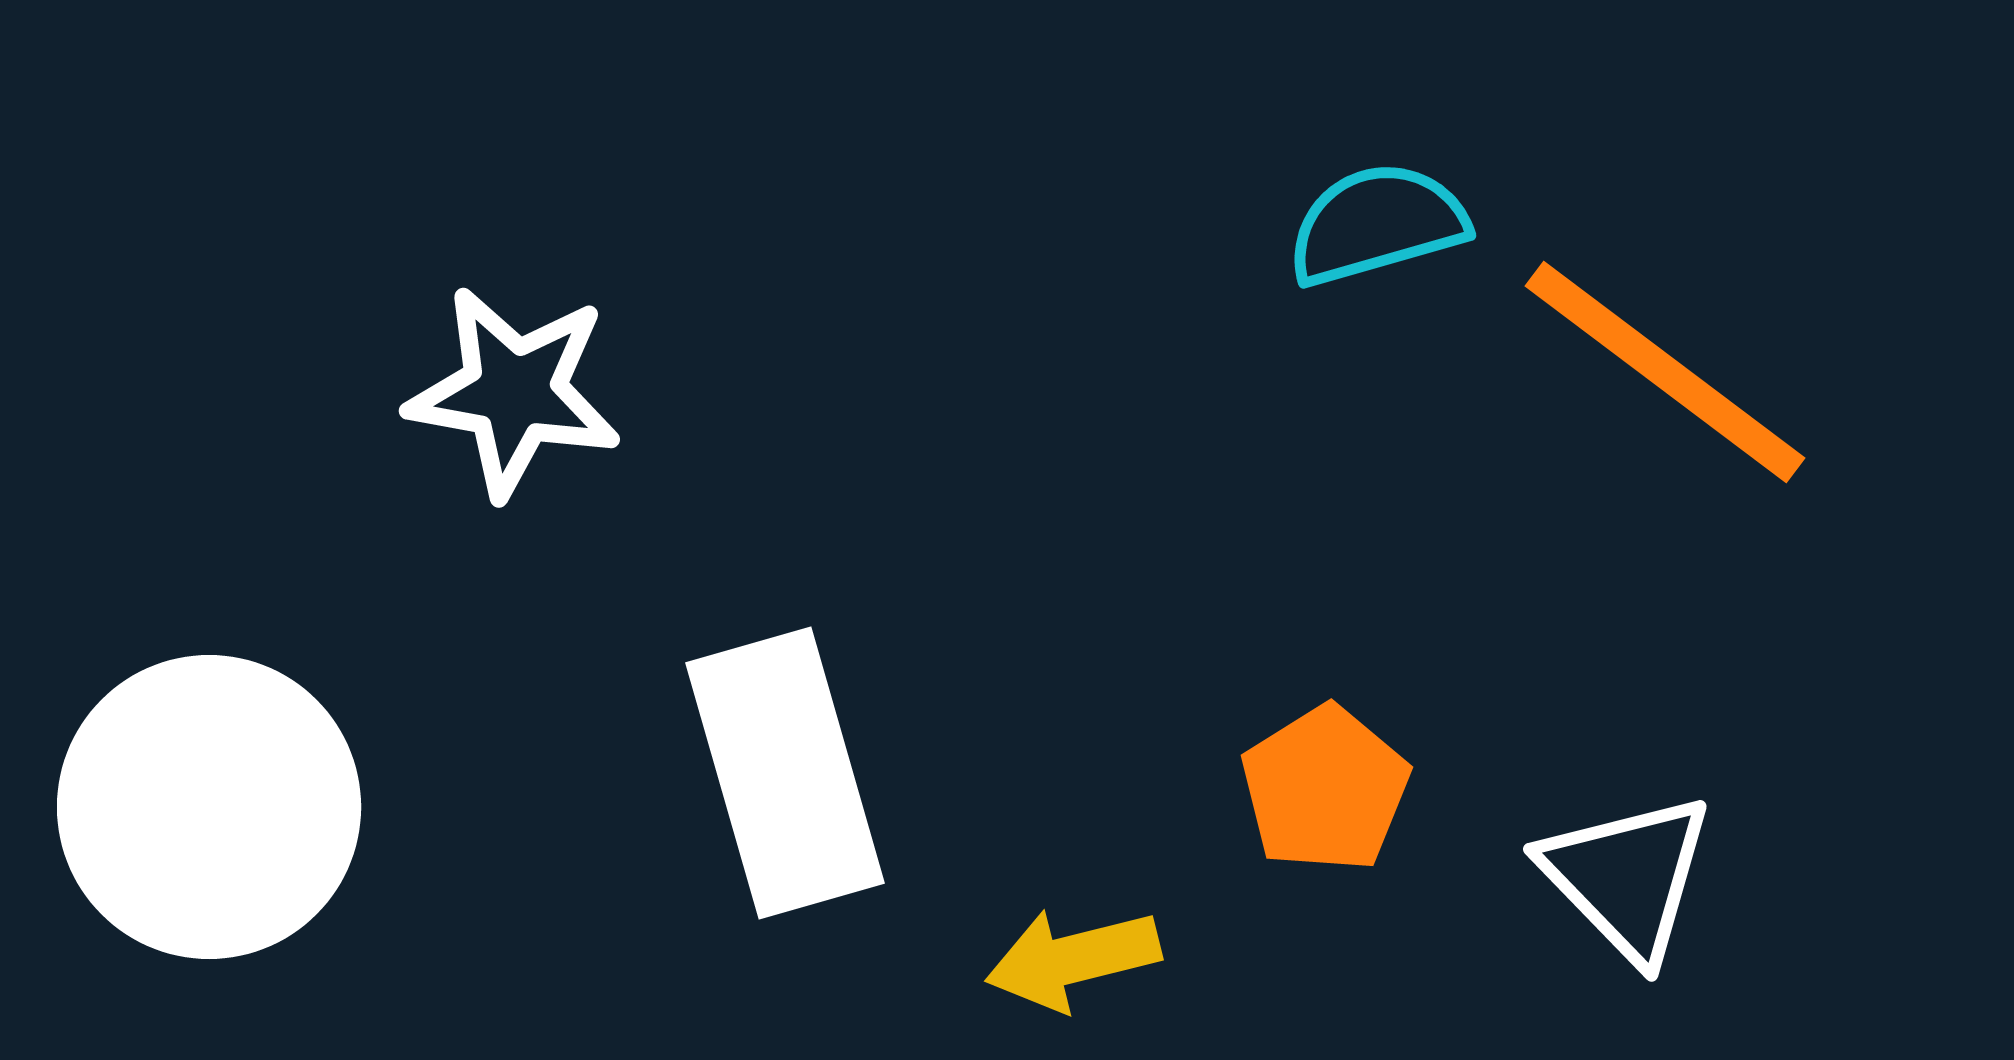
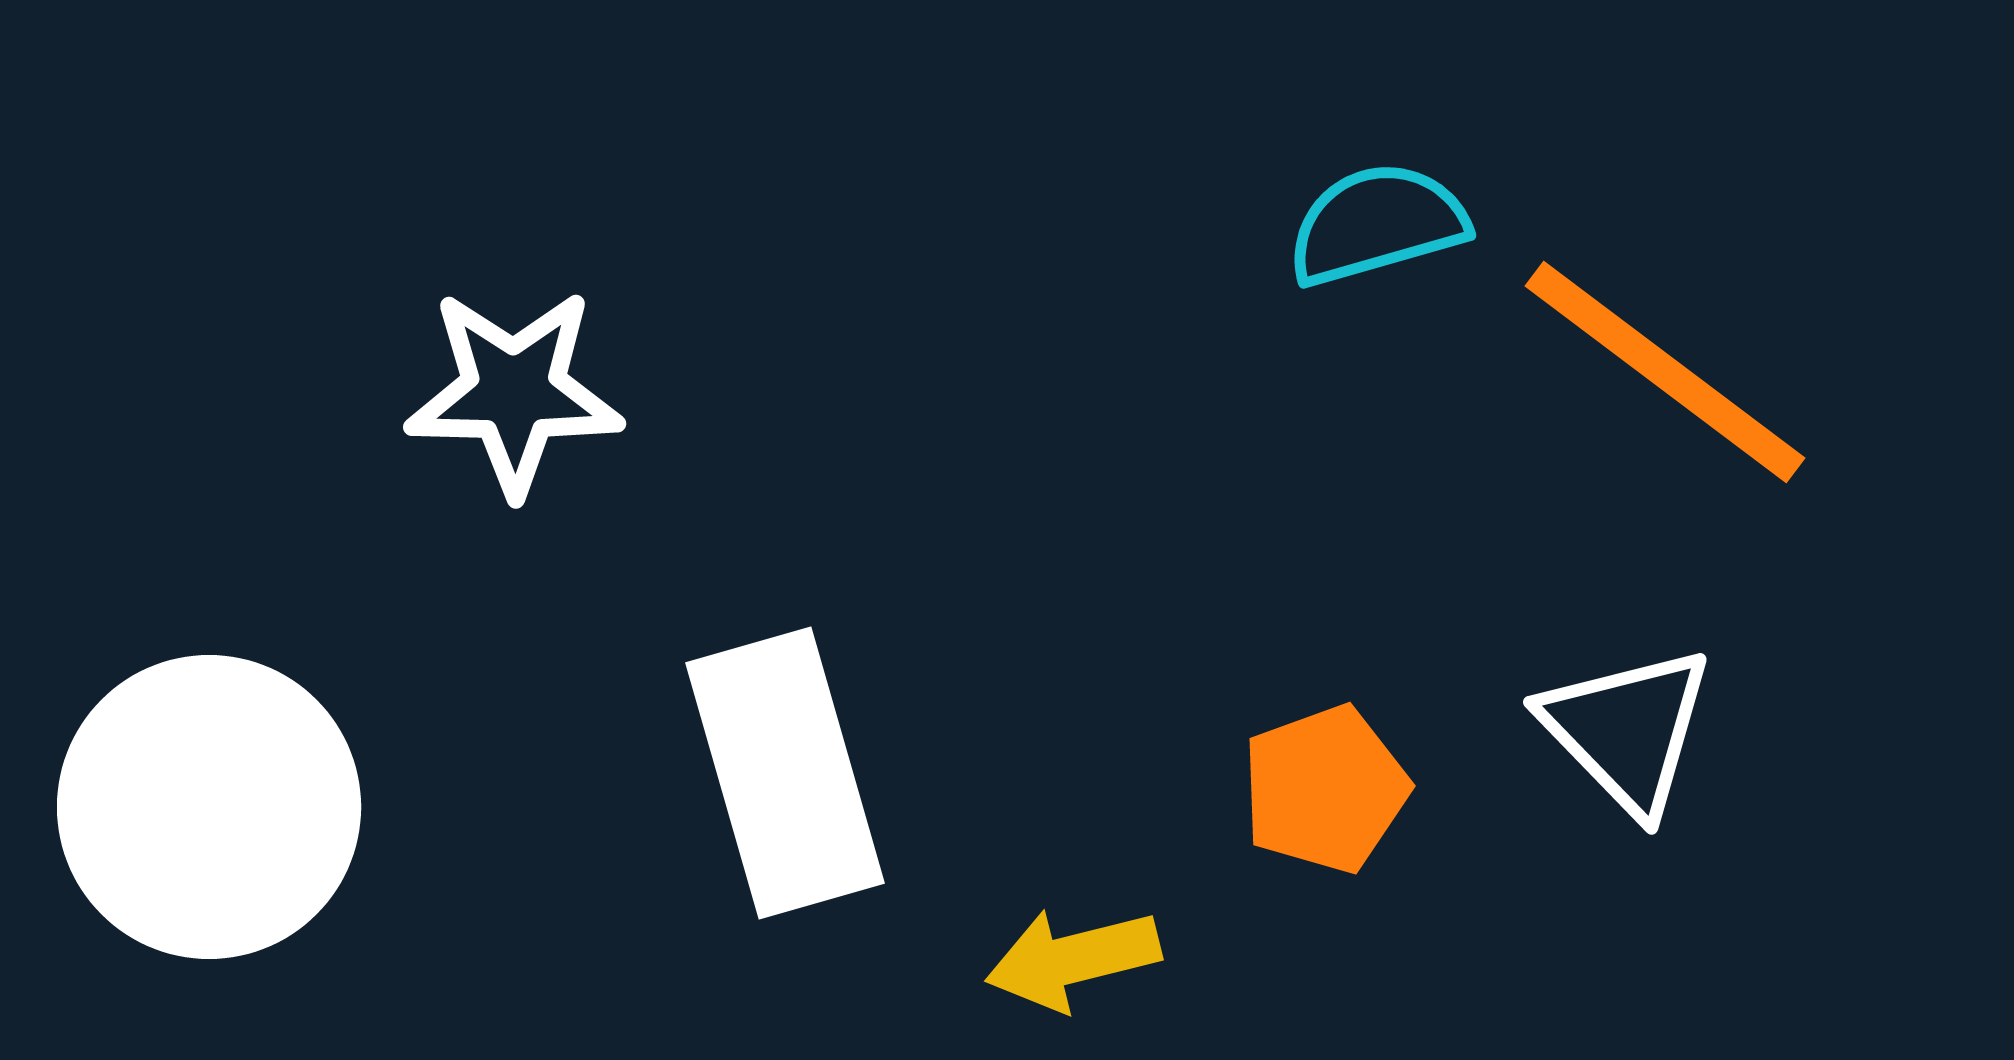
white star: rotated 9 degrees counterclockwise
orange pentagon: rotated 12 degrees clockwise
white triangle: moved 147 px up
